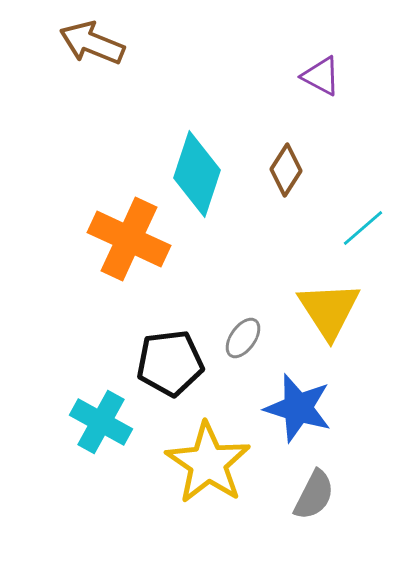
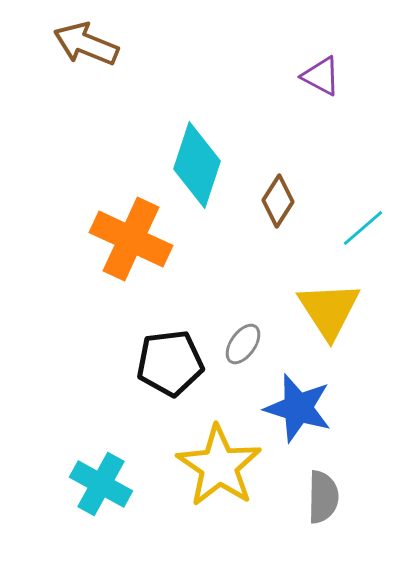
brown arrow: moved 6 px left, 1 px down
brown diamond: moved 8 px left, 31 px down
cyan diamond: moved 9 px up
orange cross: moved 2 px right
gray ellipse: moved 6 px down
cyan cross: moved 62 px down
yellow star: moved 11 px right, 3 px down
gray semicircle: moved 9 px right, 2 px down; rotated 26 degrees counterclockwise
